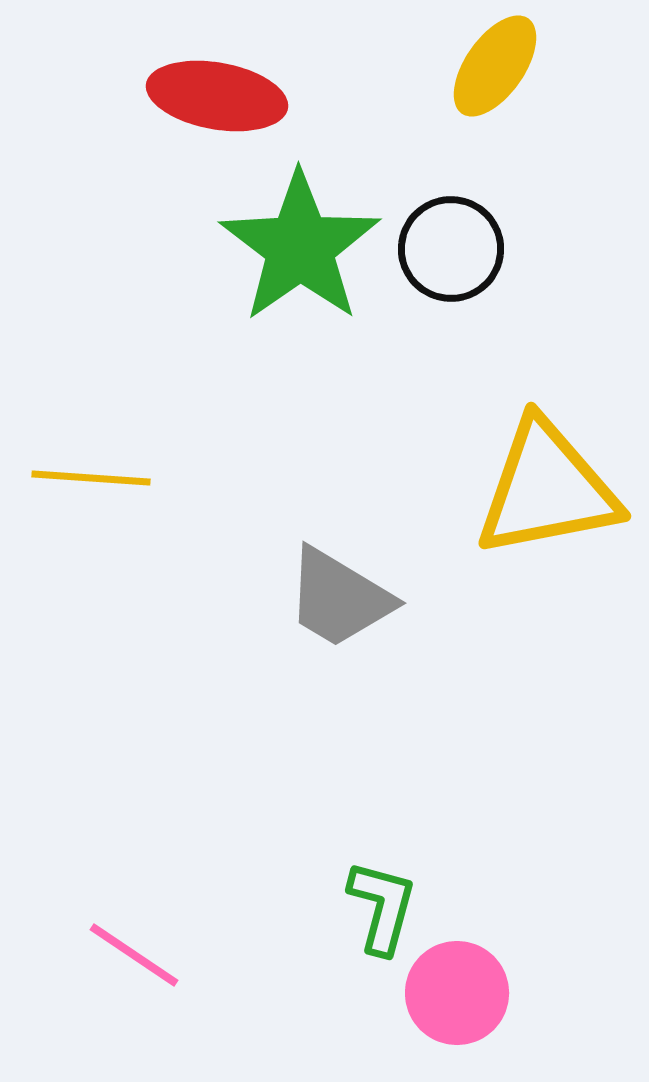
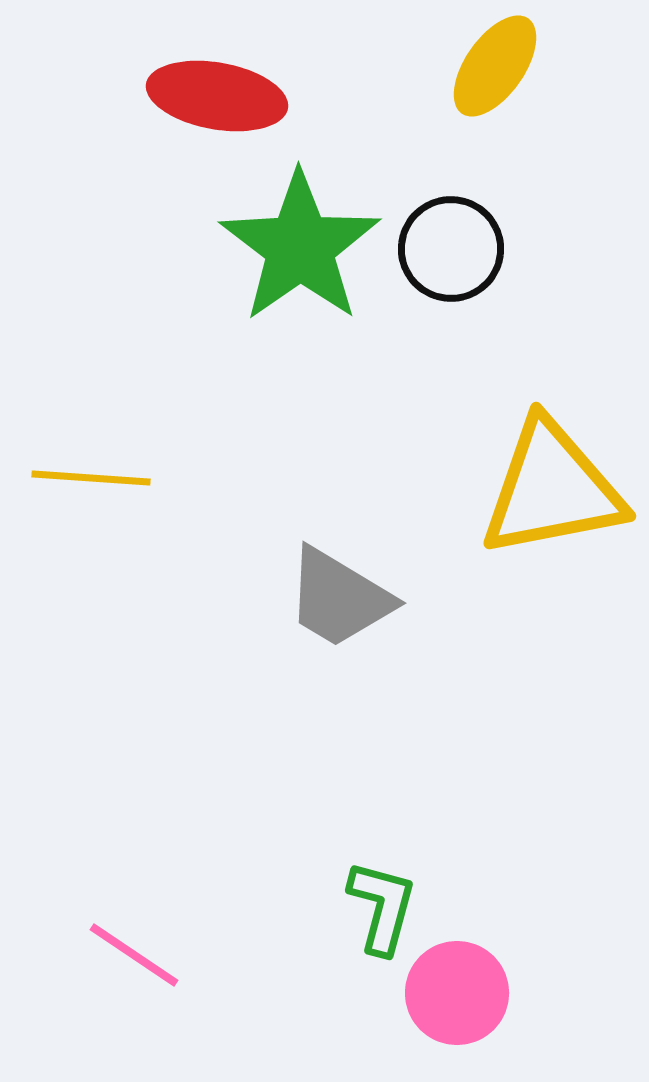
yellow triangle: moved 5 px right
